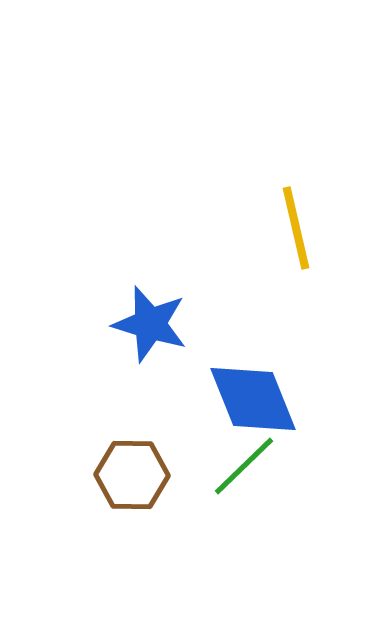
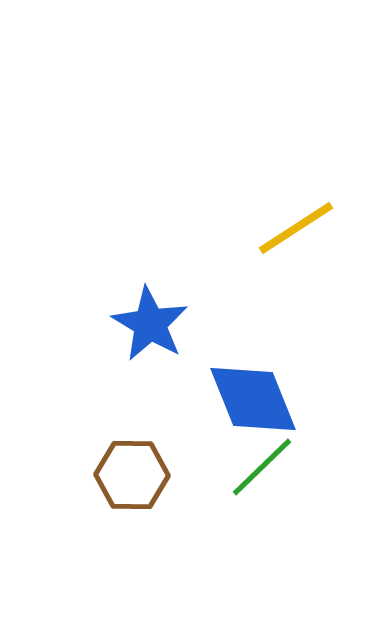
yellow line: rotated 70 degrees clockwise
blue star: rotated 14 degrees clockwise
green line: moved 18 px right, 1 px down
